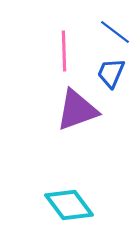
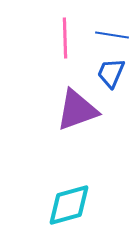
blue line: moved 3 px left, 3 px down; rotated 28 degrees counterclockwise
pink line: moved 1 px right, 13 px up
cyan diamond: rotated 69 degrees counterclockwise
